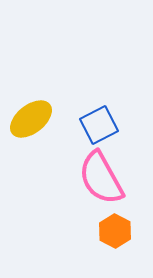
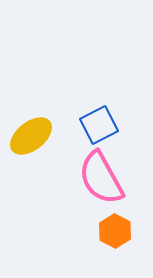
yellow ellipse: moved 17 px down
